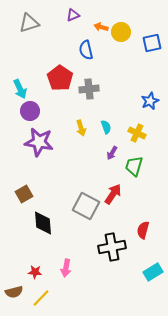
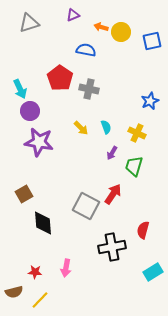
blue square: moved 2 px up
blue semicircle: rotated 114 degrees clockwise
gray cross: rotated 18 degrees clockwise
yellow arrow: rotated 28 degrees counterclockwise
yellow line: moved 1 px left, 2 px down
